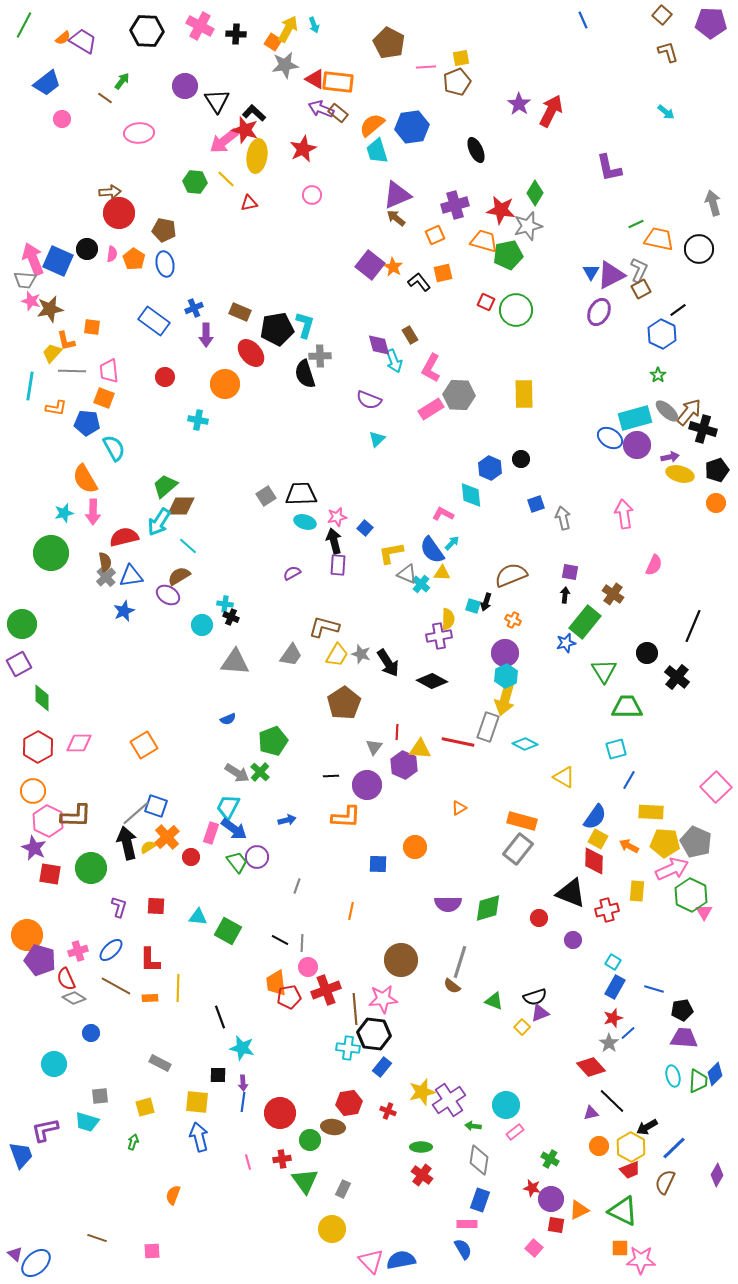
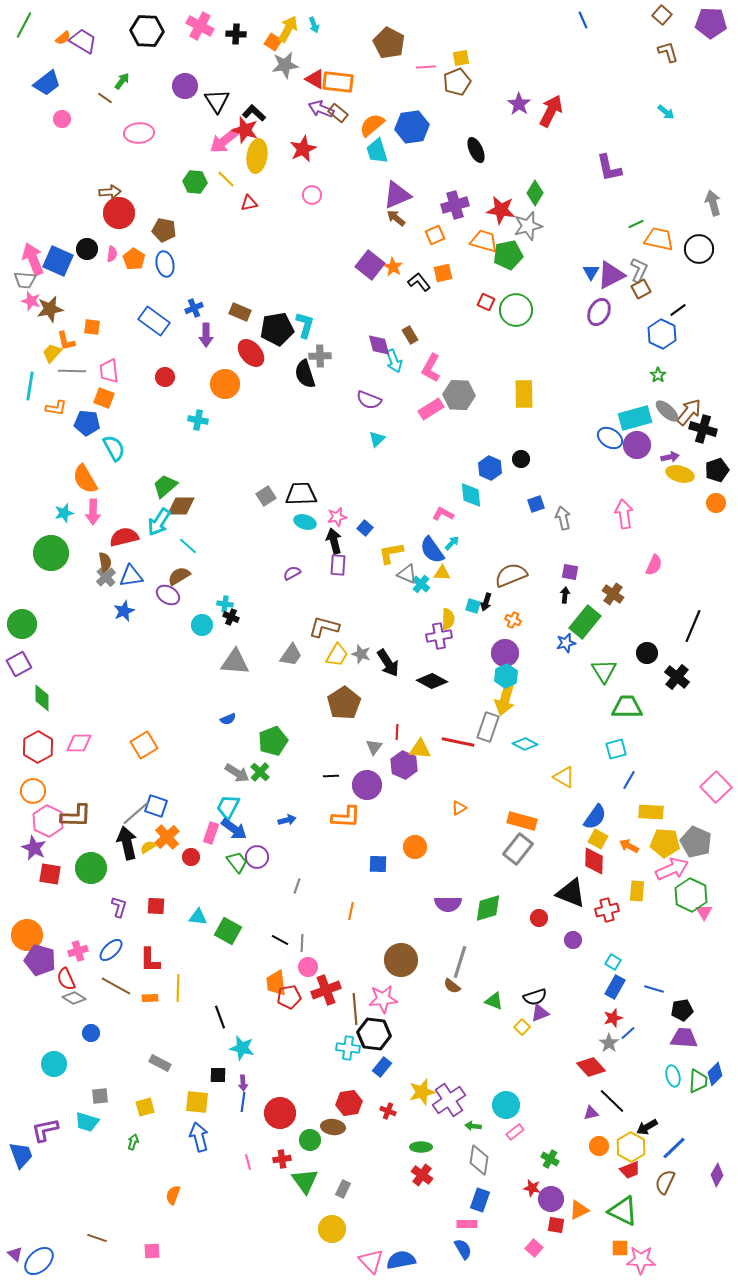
blue ellipse at (36, 1263): moved 3 px right, 2 px up
